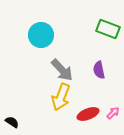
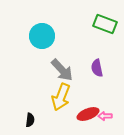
green rectangle: moved 3 px left, 5 px up
cyan circle: moved 1 px right, 1 px down
purple semicircle: moved 2 px left, 2 px up
pink arrow: moved 8 px left, 3 px down; rotated 136 degrees counterclockwise
black semicircle: moved 18 px right, 2 px up; rotated 64 degrees clockwise
